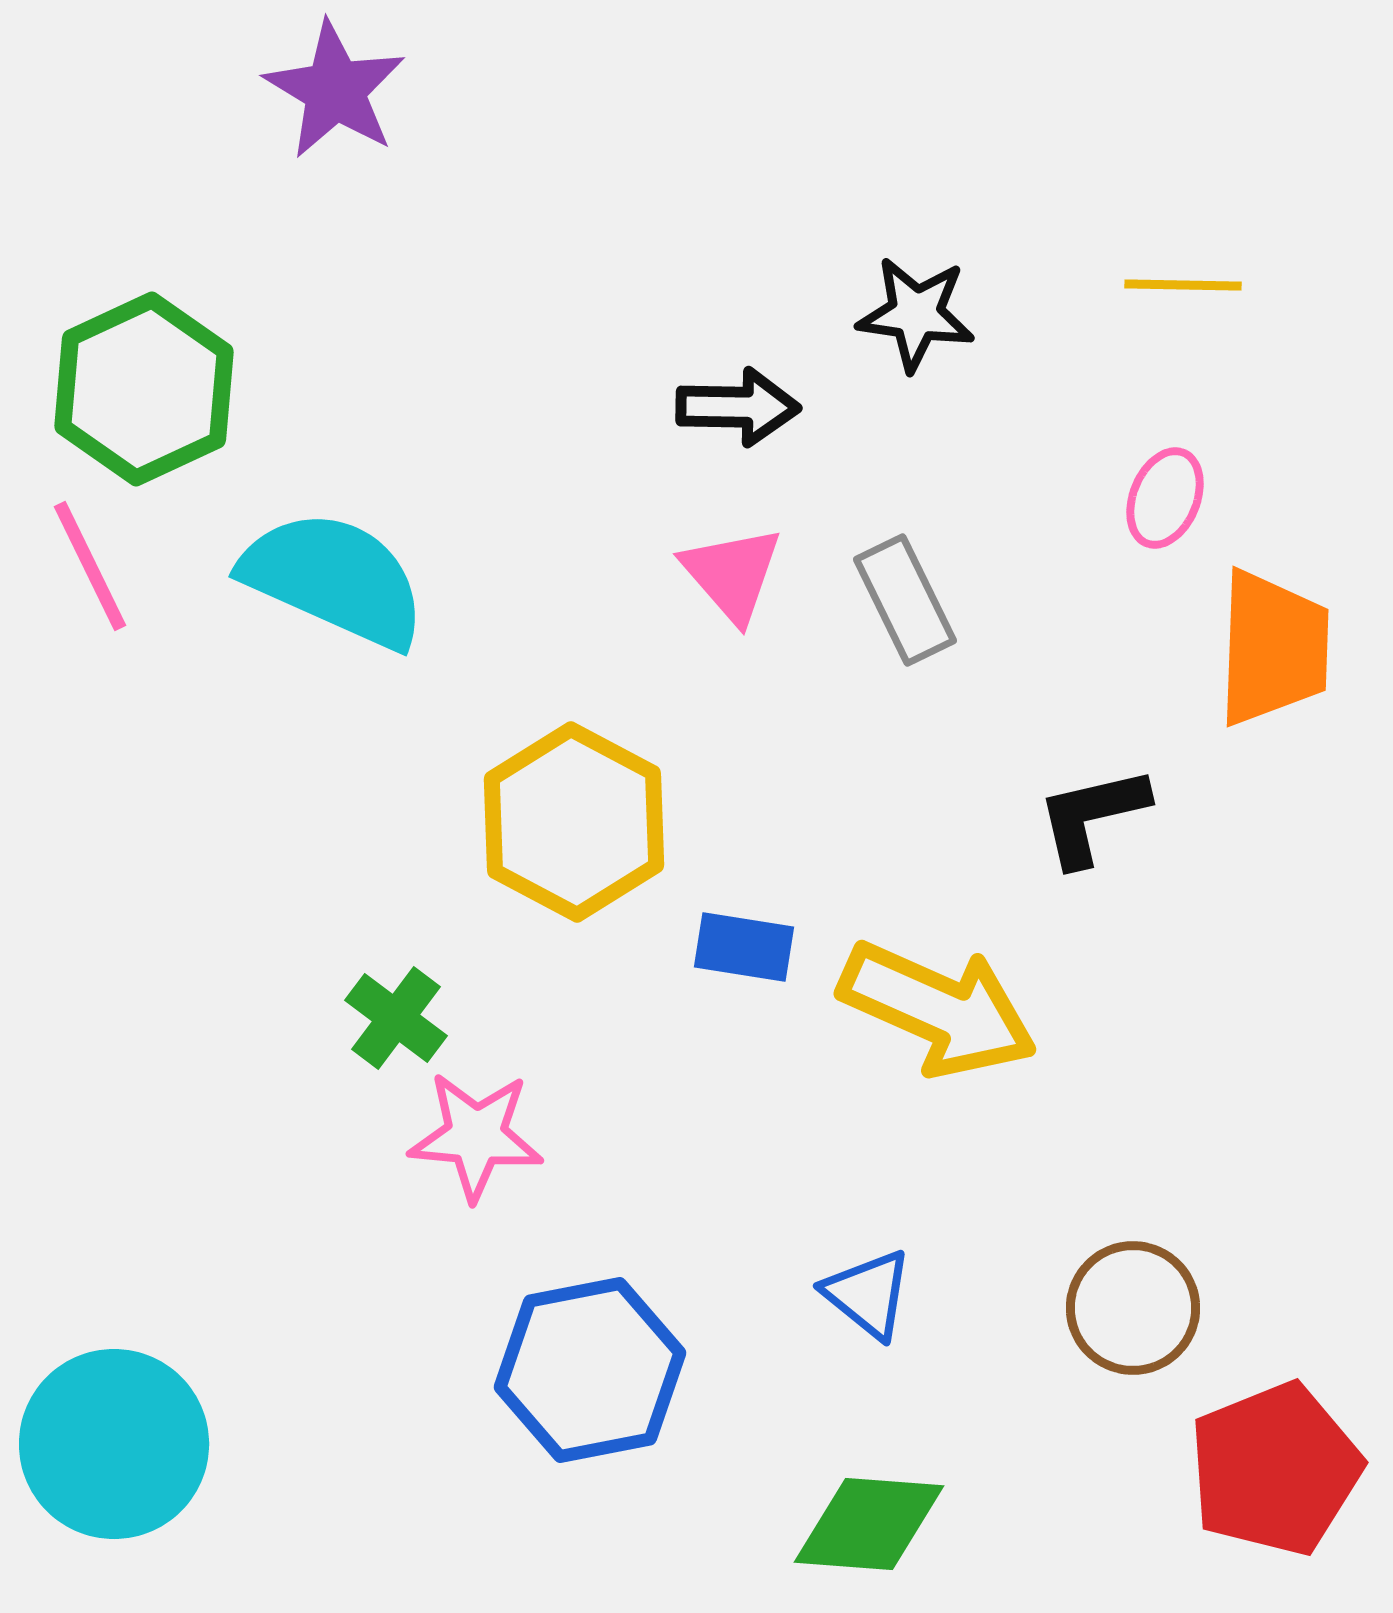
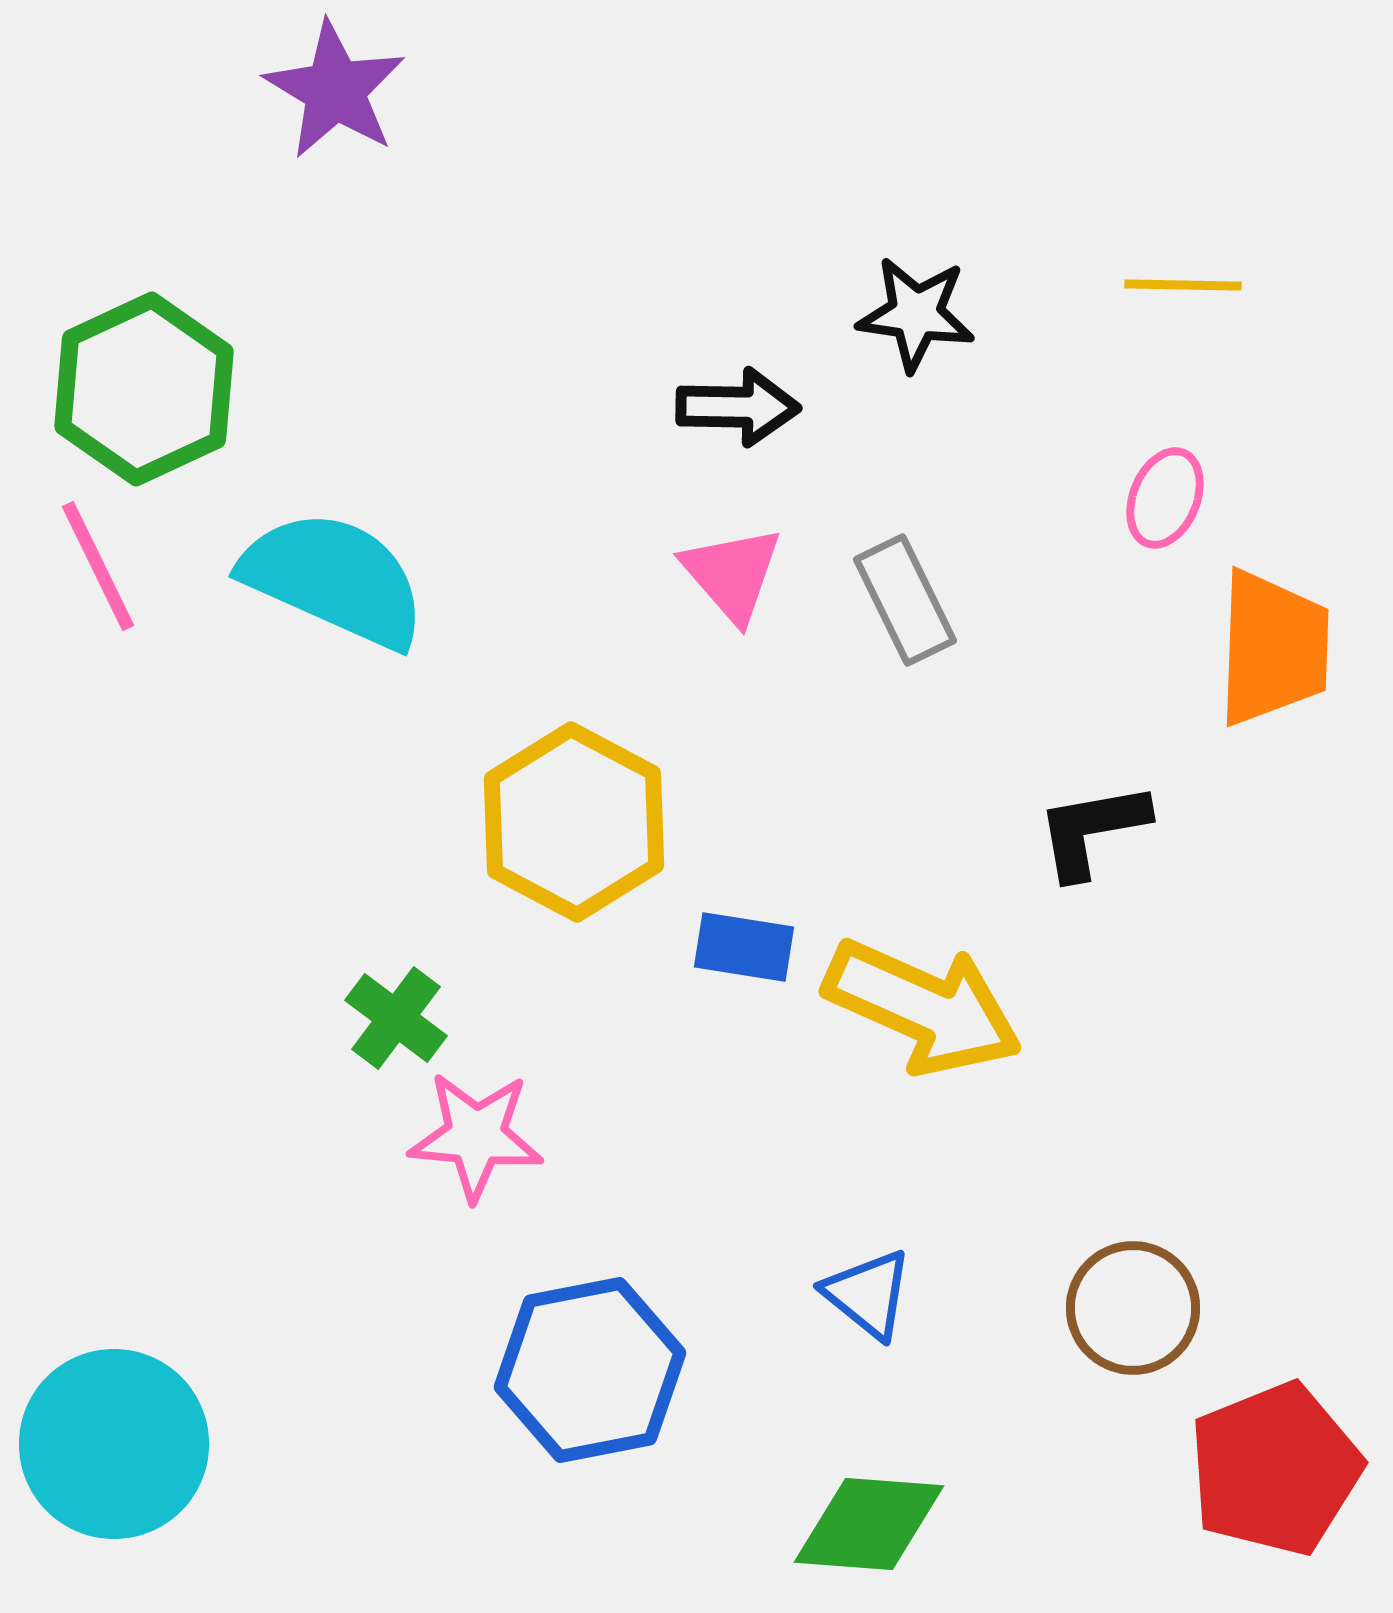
pink line: moved 8 px right
black L-shape: moved 14 px down; rotated 3 degrees clockwise
yellow arrow: moved 15 px left, 2 px up
